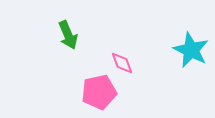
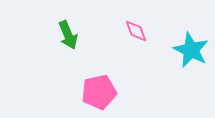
pink diamond: moved 14 px right, 32 px up
